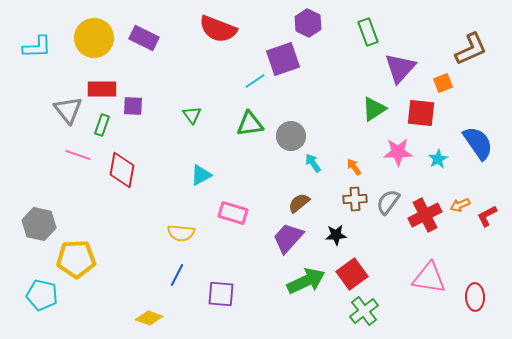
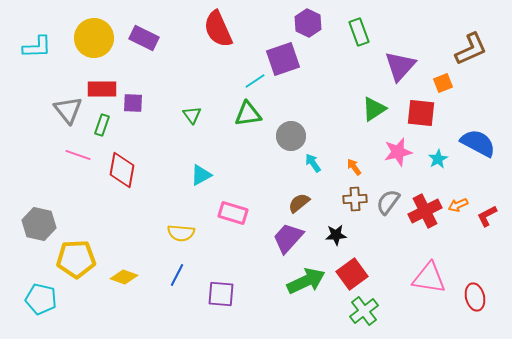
red semicircle at (218, 29): rotated 45 degrees clockwise
green rectangle at (368, 32): moved 9 px left
purple triangle at (400, 68): moved 2 px up
purple square at (133, 106): moved 3 px up
green triangle at (250, 124): moved 2 px left, 10 px up
blue semicircle at (478, 143): rotated 27 degrees counterclockwise
pink star at (398, 152): rotated 12 degrees counterclockwise
orange arrow at (460, 205): moved 2 px left
red cross at (425, 215): moved 4 px up
cyan pentagon at (42, 295): moved 1 px left, 4 px down
red ellipse at (475, 297): rotated 12 degrees counterclockwise
yellow diamond at (149, 318): moved 25 px left, 41 px up
